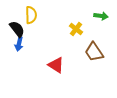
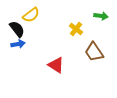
yellow semicircle: rotated 54 degrees clockwise
blue arrow: moved 1 px left; rotated 112 degrees counterclockwise
